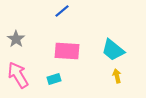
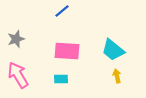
gray star: rotated 18 degrees clockwise
cyan rectangle: moved 7 px right; rotated 16 degrees clockwise
